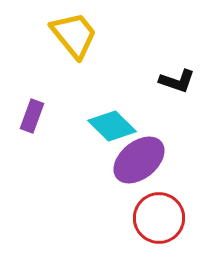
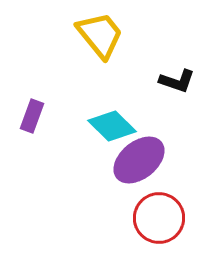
yellow trapezoid: moved 26 px right
